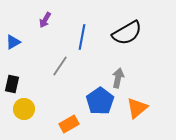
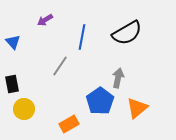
purple arrow: rotated 28 degrees clockwise
blue triangle: rotated 42 degrees counterclockwise
black rectangle: rotated 24 degrees counterclockwise
